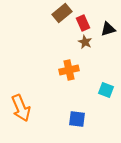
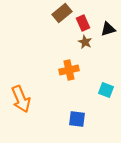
orange arrow: moved 9 px up
